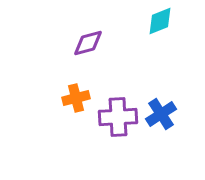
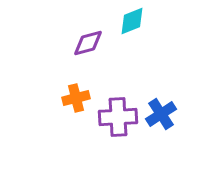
cyan diamond: moved 28 px left
